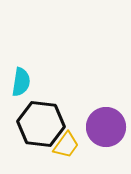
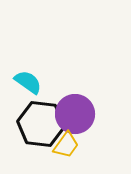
cyan semicircle: moved 7 px right; rotated 64 degrees counterclockwise
purple circle: moved 31 px left, 13 px up
